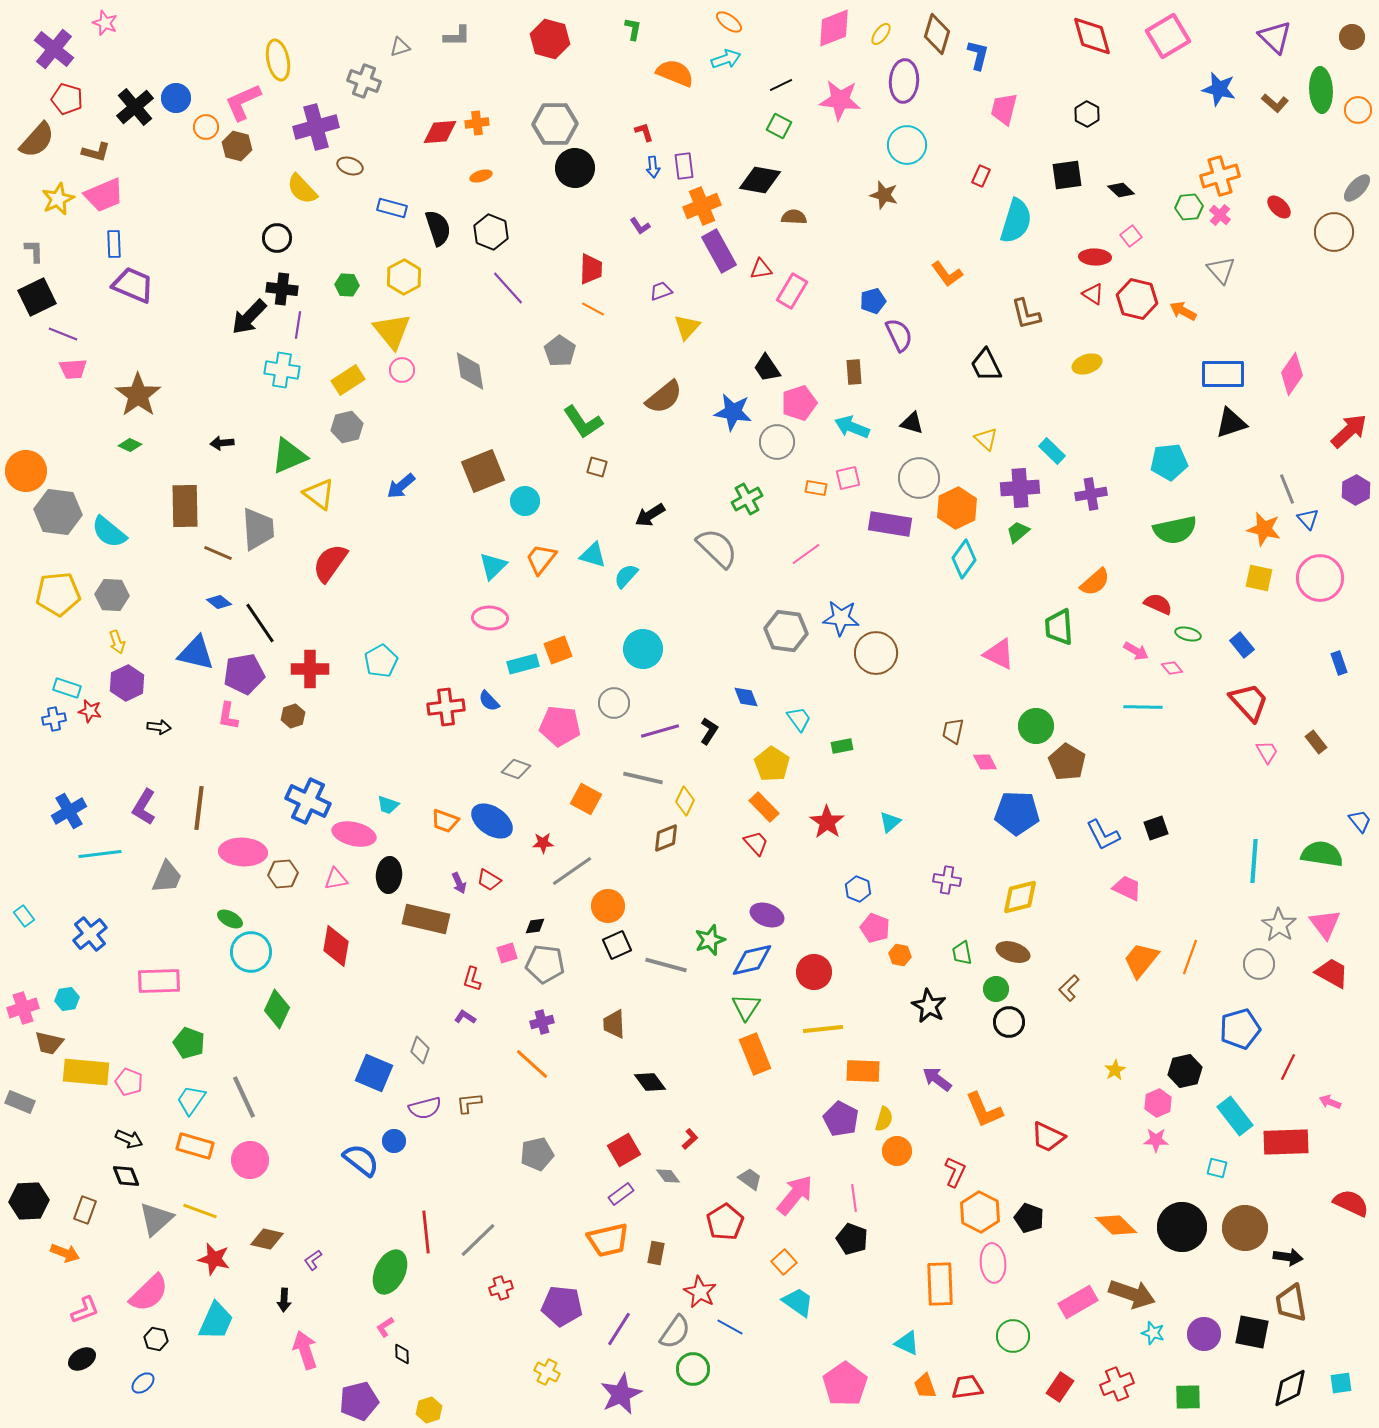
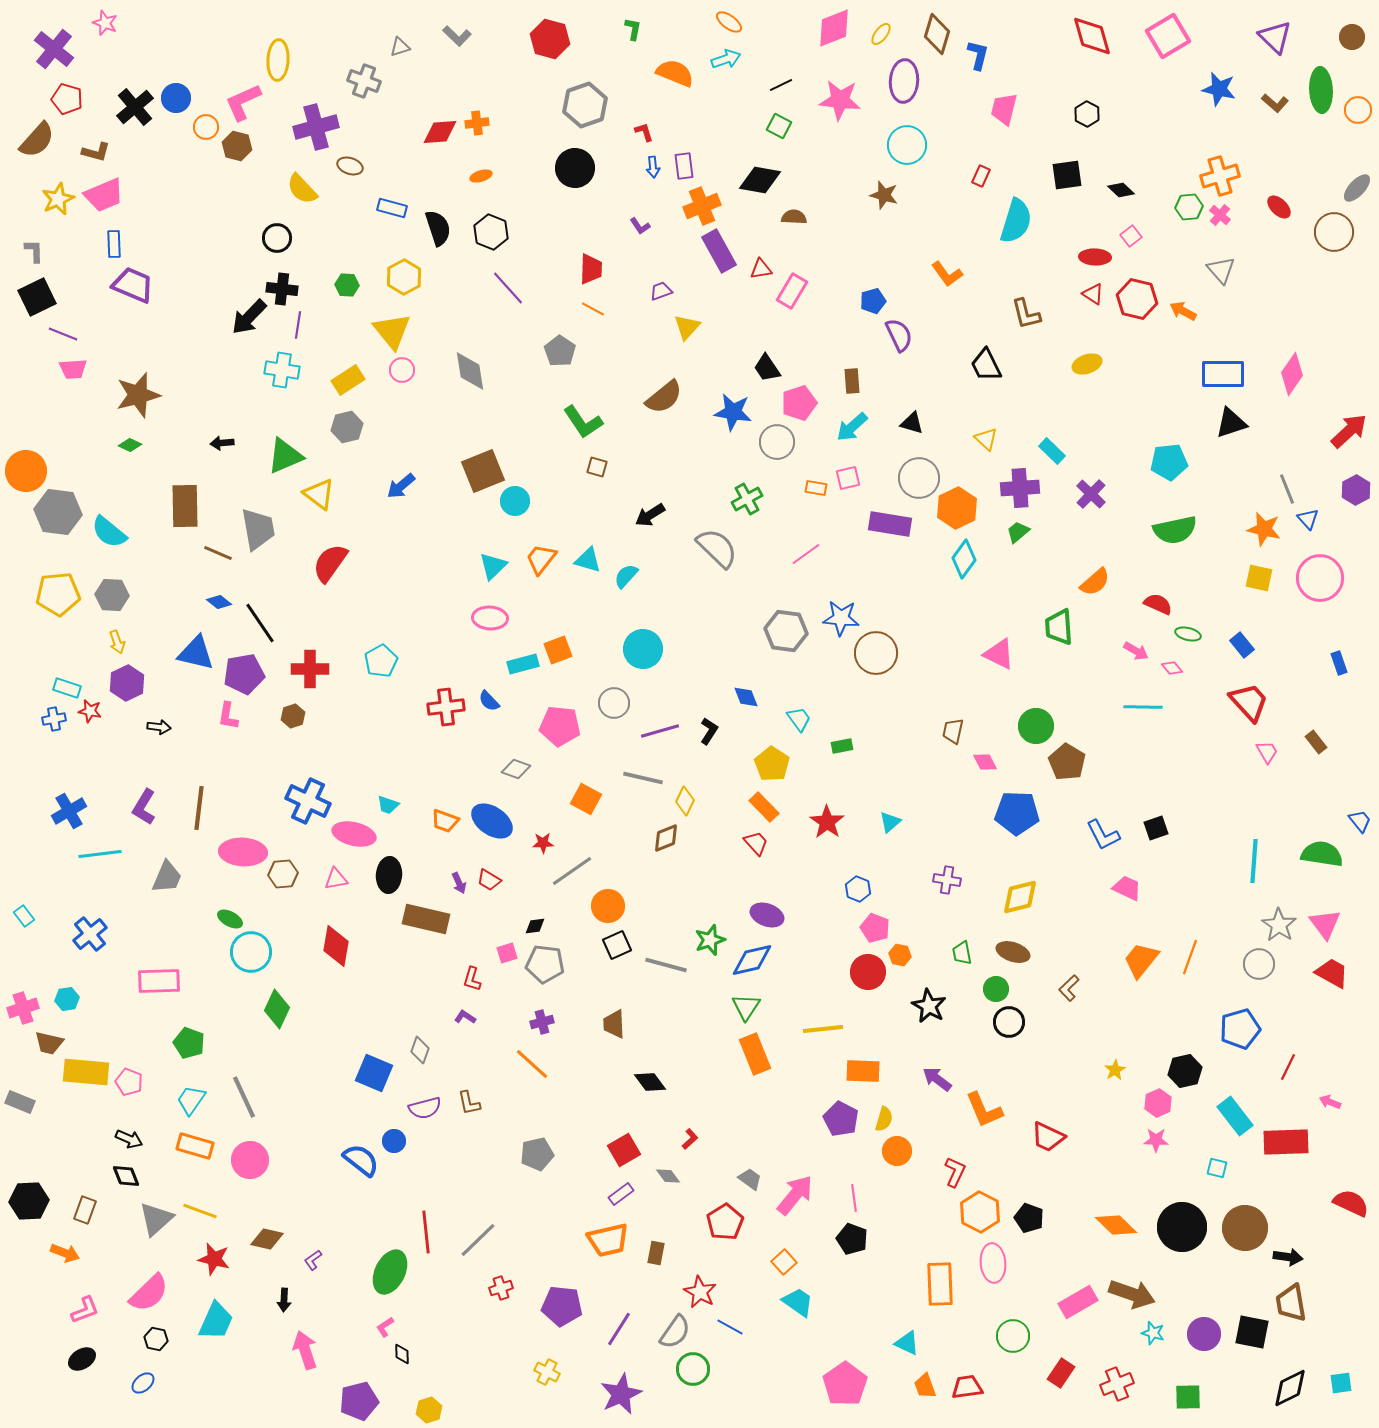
gray L-shape at (457, 36): rotated 44 degrees clockwise
yellow ellipse at (278, 60): rotated 15 degrees clockwise
gray hexagon at (555, 124): moved 30 px right, 19 px up; rotated 18 degrees counterclockwise
brown rectangle at (854, 372): moved 2 px left, 9 px down
brown star at (138, 395): rotated 21 degrees clockwise
cyan arrow at (852, 427): rotated 64 degrees counterclockwise
green triangle at (289, 456): moved 4 px left
purple cross at (1091, 494): rotated 36 degrees counterclockwise
cyan circle at (525, 501): moved 10 px left
gray trapezoid at (258, 529): rotated 6 degrees counterclockwise
cyan triangle at (593, 555): moved 5 px left, 5 px down
red circle at (814, 972): moved 54 px right
brown L-shape at (469, 1103): rotated 96 degrees counterclockwise
red rectangle at (1060, 1387): moved 1 px right, 14 px up
